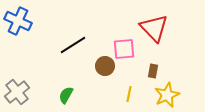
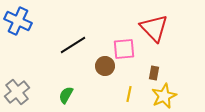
brown rectangle: moved 1 px right, 2 px down
yellow star: moved 3 px left, 1 px down
